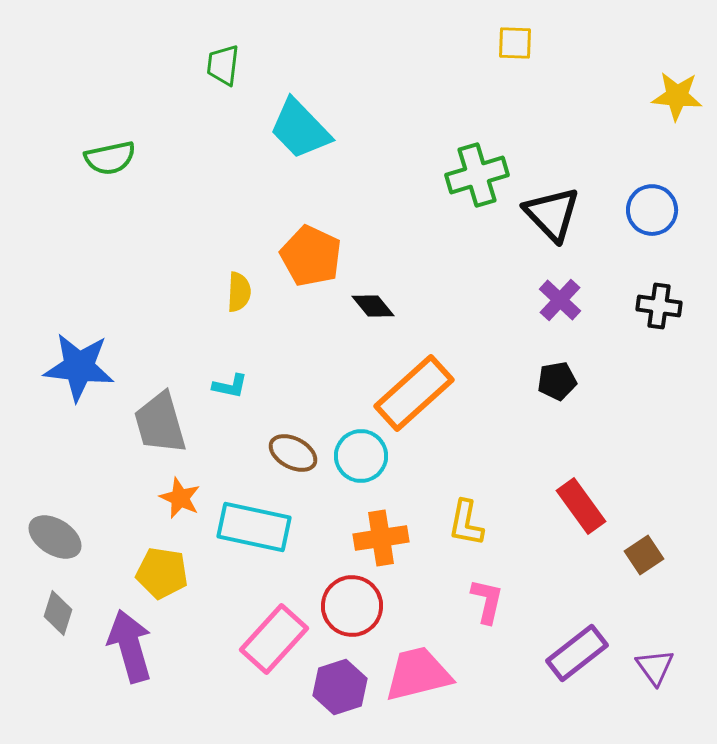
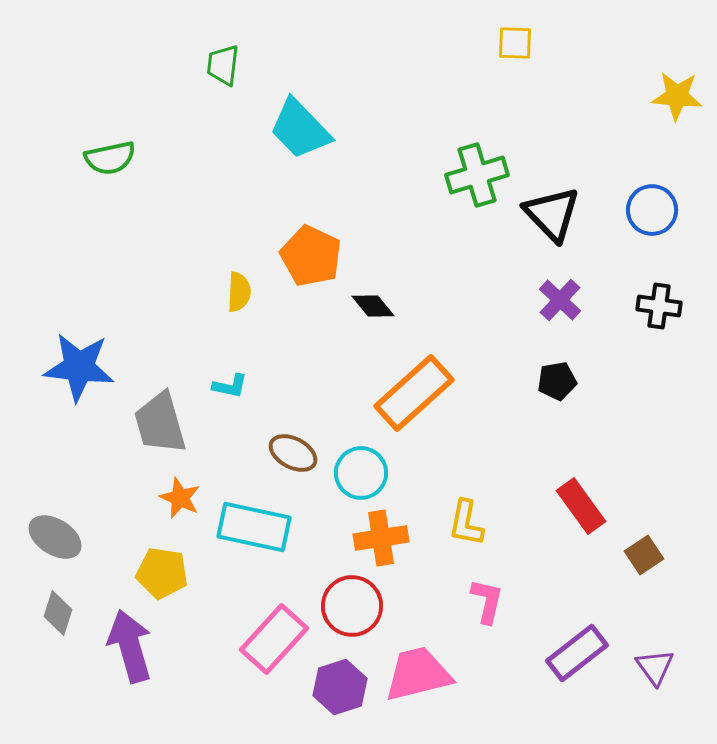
cyan circle: moved 17 px down
